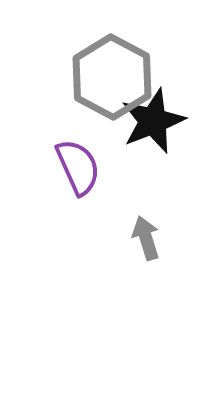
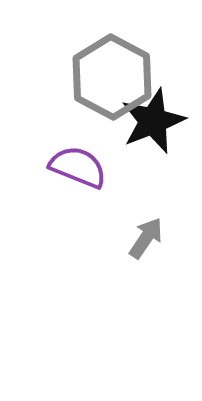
purple semicircle: rotated 44 degrees counterclockwise
gray arrow: rotated 51 degrees clockwise
